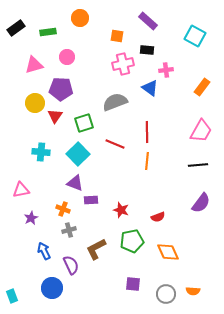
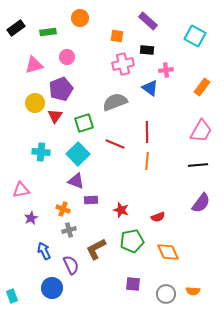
purple pentagon at (61, 89): rotated 25 degrees counterclockwise
purple triangle at (75, 183): moved 1 px right, 2 px up
